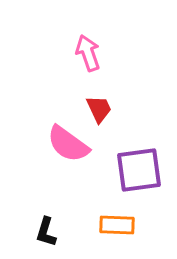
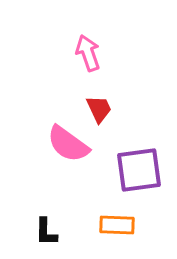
black L-shape: rotated 16 degrees counterclockwise
